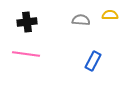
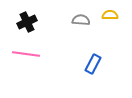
black cross: rotated 18 degrees counterclockwise
blue rectangle: moved 3 px down
